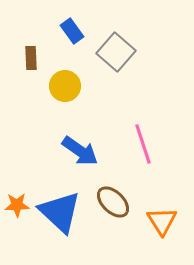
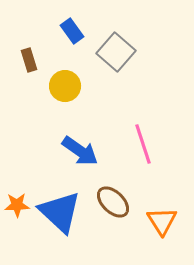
brown rectangle: moved 2 px left, 2 px down; rotated 15 degrees counterclockwise
